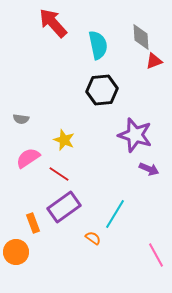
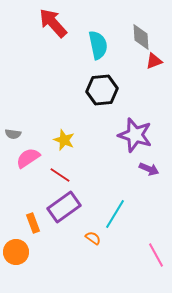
gray semicircle: moved 8 px left, 15 px down
red line: moved 1 px right, 1 px down
